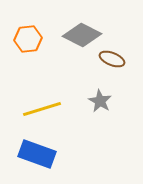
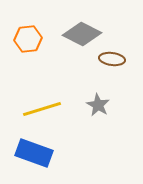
gray diamond: moved 1 px up
brown ellipse: rotated 15 degrees counterclockwise
gray star: moved 2 px left, 4 px down
blue rectangle: moved 3 px left, 1 px up
